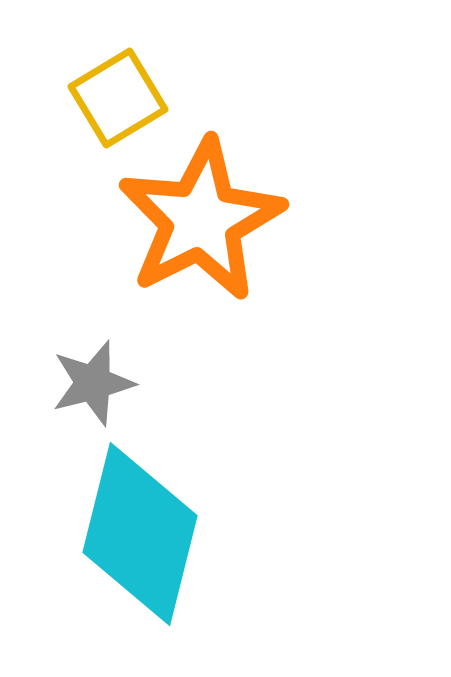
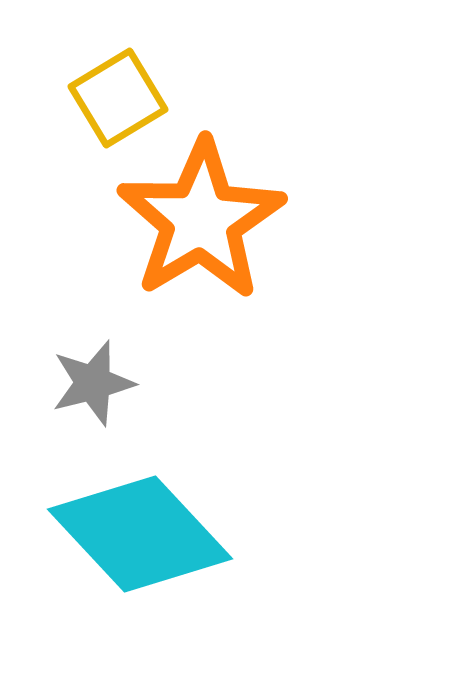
orange star: rotated 4 degrees counterclockwise
cyan diamond: rotated 57 degrees counterclockwise
